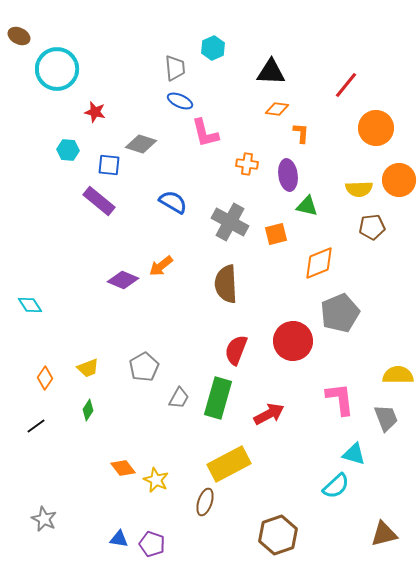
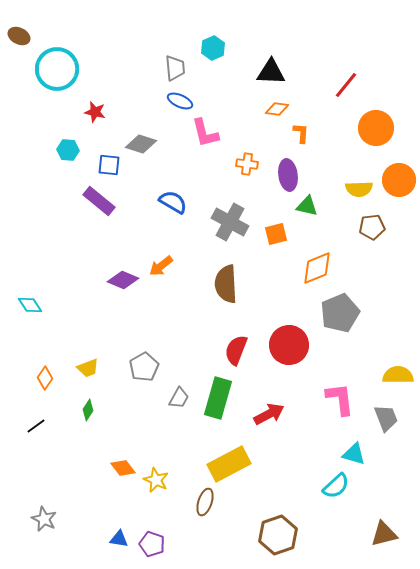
orange diamond at (319, 263): moved 2 px left, 5 px down
red circle at (293, 341): moved 4 px left, 4 px down
